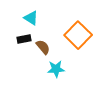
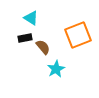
orange square: rotated 24 degrees clockwise
black rectangle: moved 1 px right, 1 px up
cyan star: rotated 24 degrees counterclockwise
